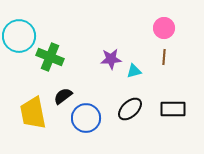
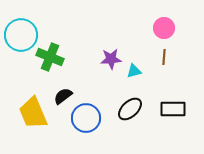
cyan circle: moved 2 px right, 1 px up
yellow trapezoid: rotated 12 degrees counterclockwise
